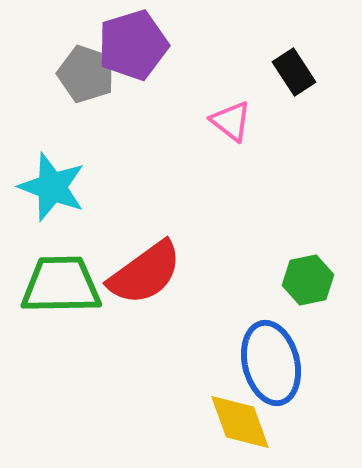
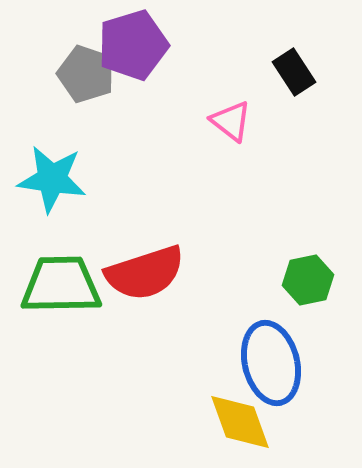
cyan star: moved 8 px up; rotated 12 degrees counterclockwise
red semicircle: rotated 18 degrees clockwise
